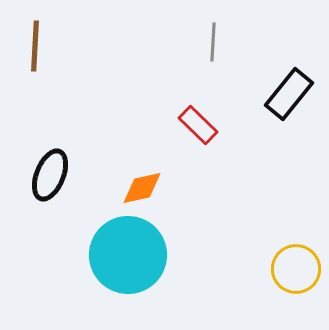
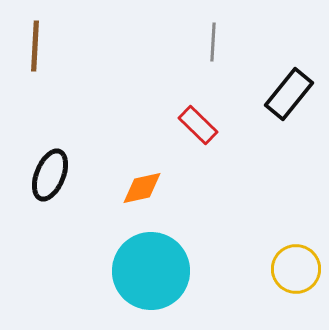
cyan circle: moved 23 px right, 16 px down
